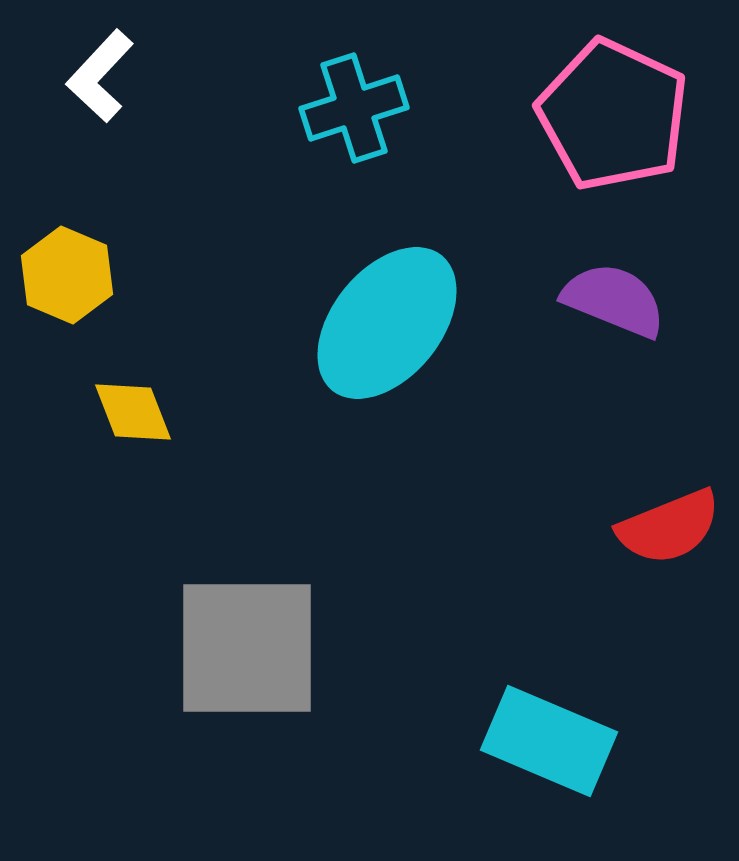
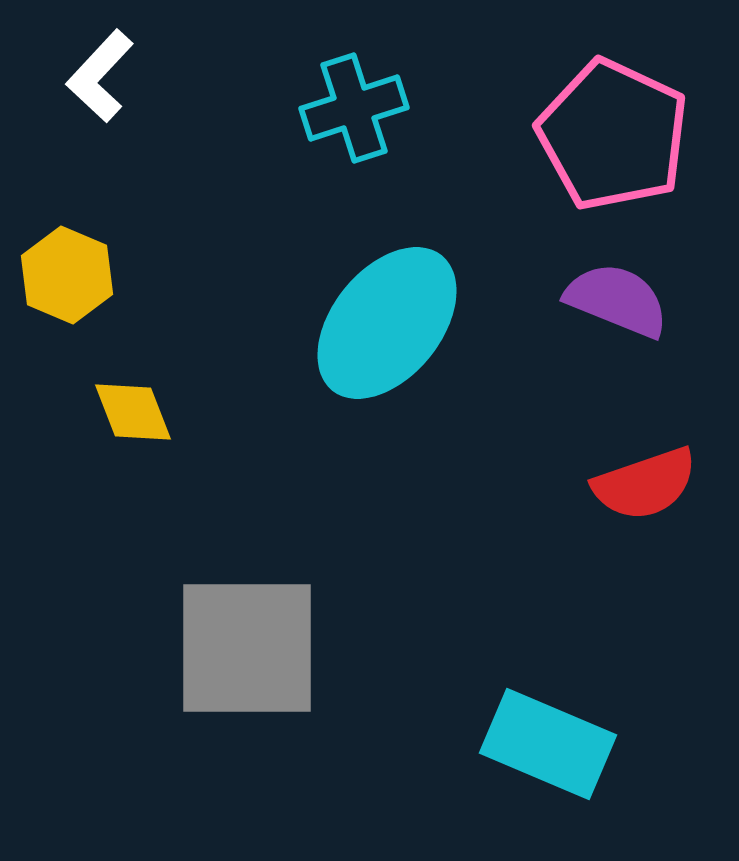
pink pentagon: moved 20 px down
purple semicircle: moved 3 px right
red semicircle: moved 24 px left, 43 px up; rotated 3 degrees clockwise
cyan rectangle: moved 1 px left, 3 px down
